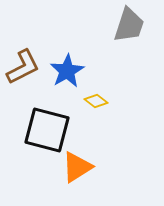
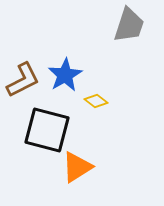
brown L-shape: moved 13 px down
blue star: moved 2 px left, 4 px down
